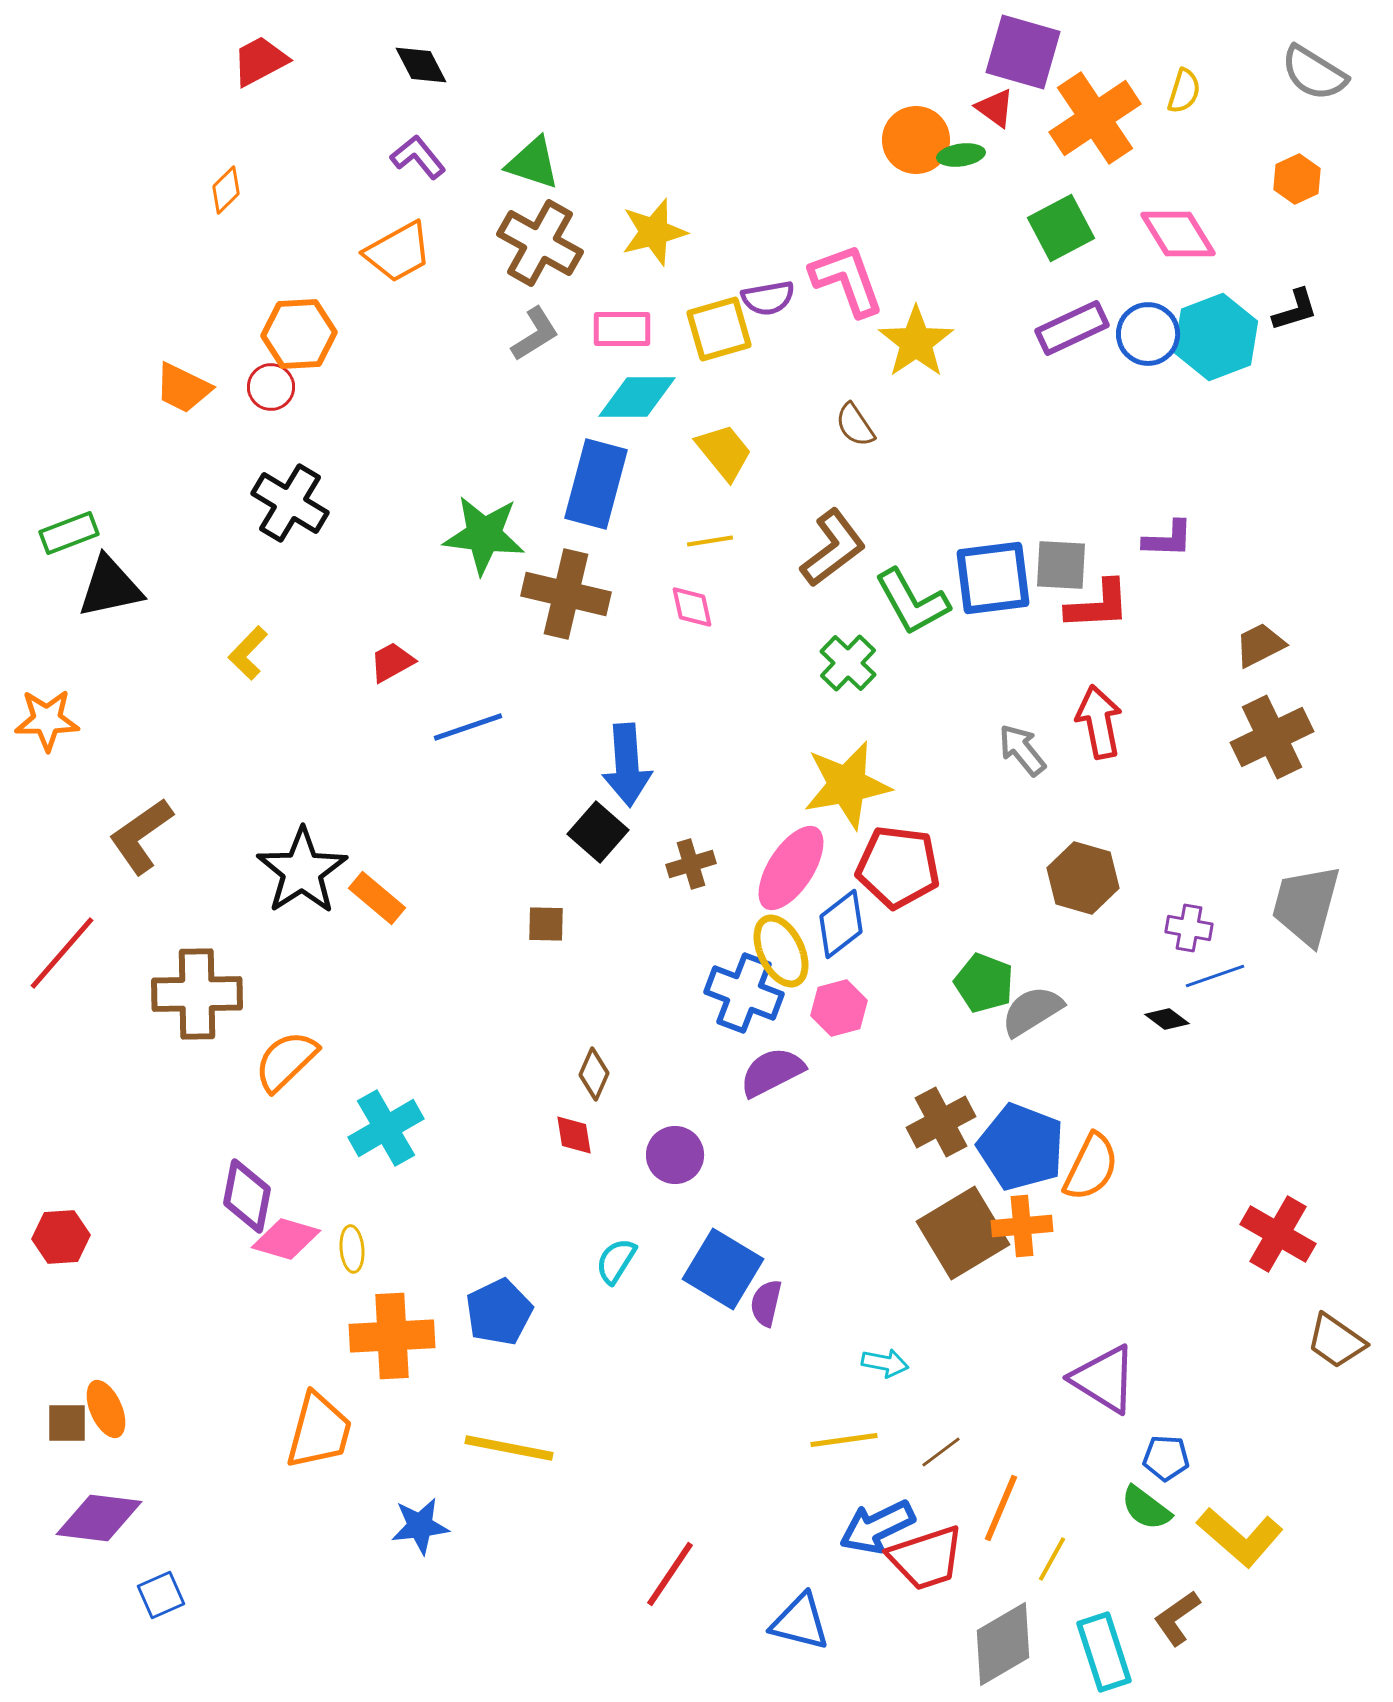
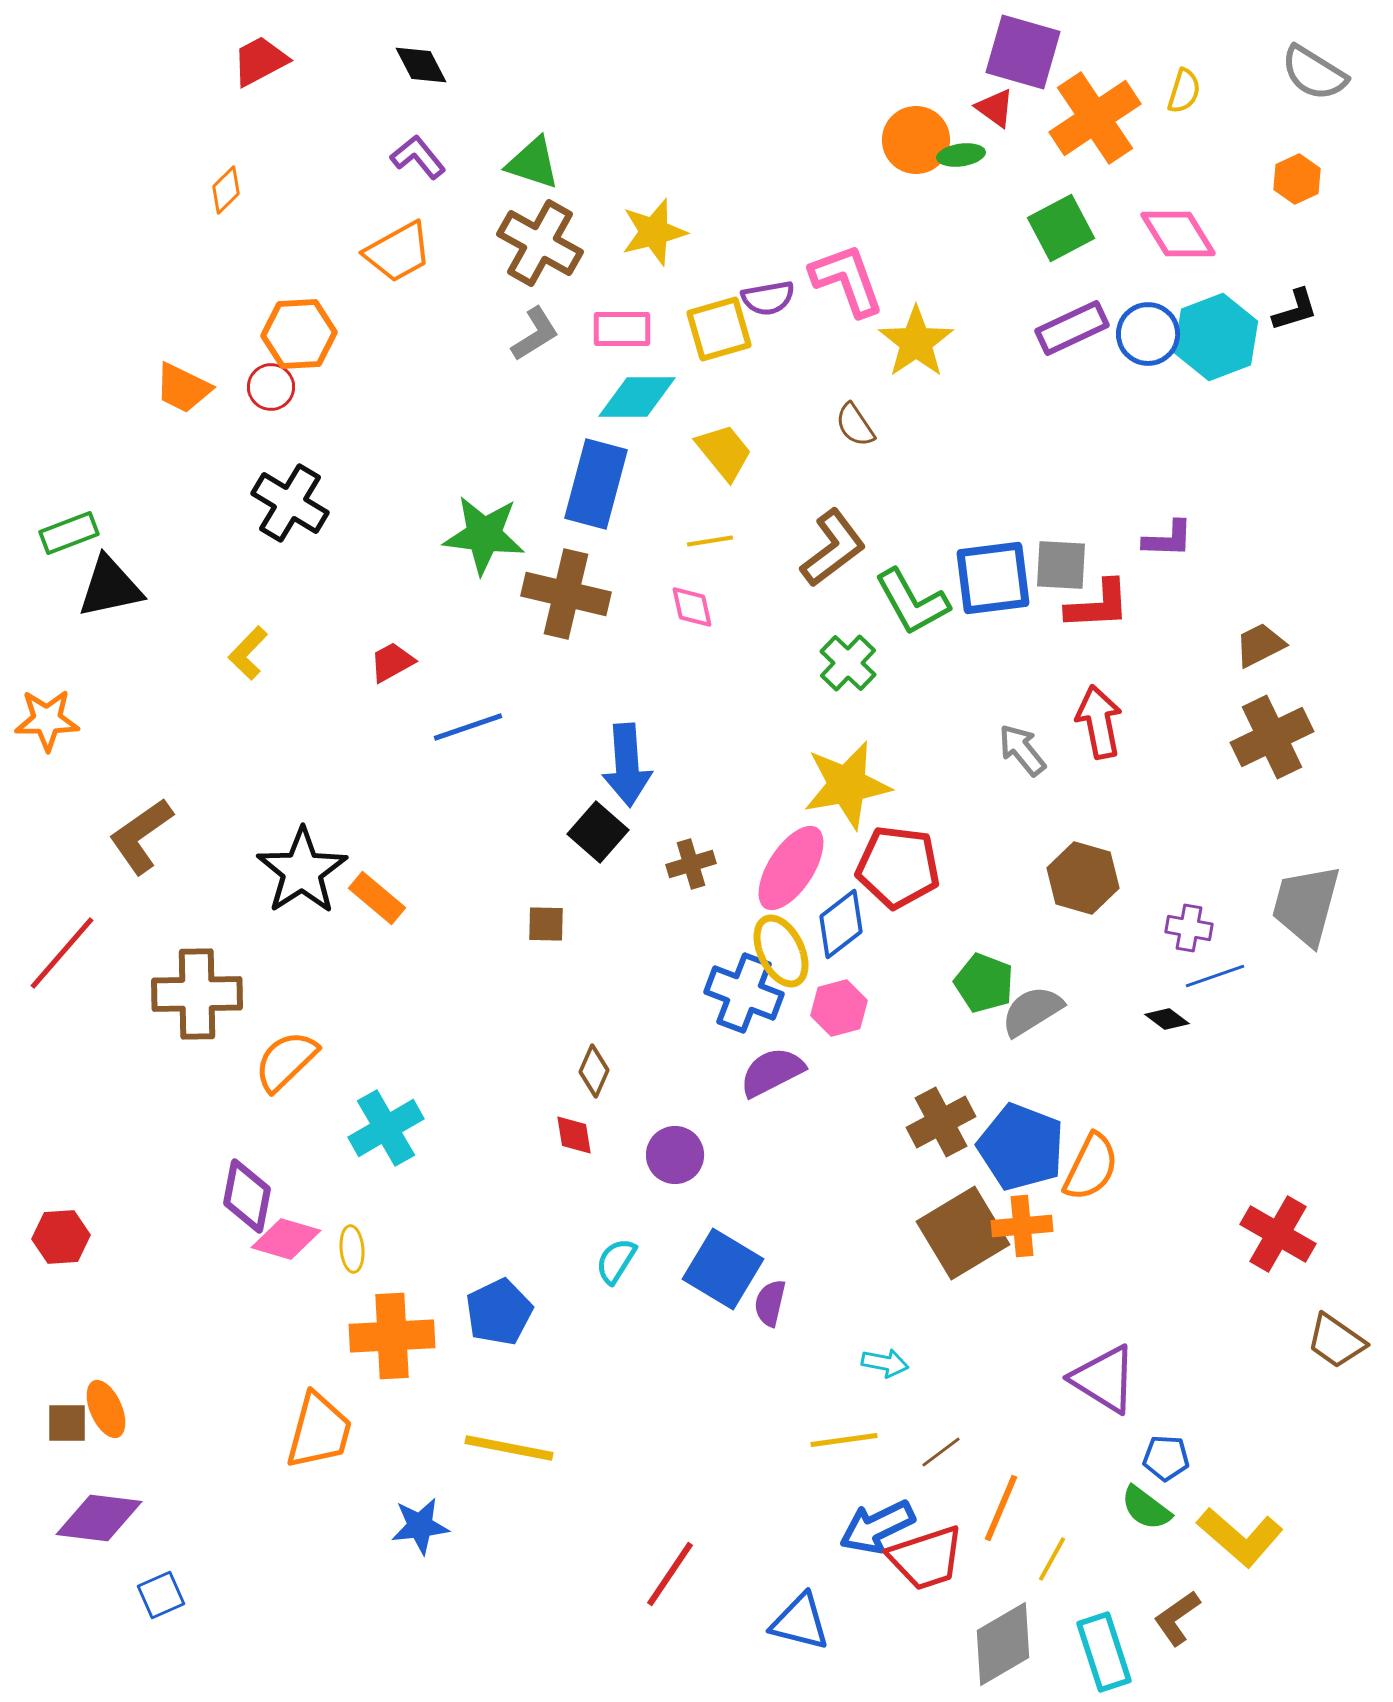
brown diamond at (594, 1074): moved 3 px up
purple semicircle at (766, 1303): moved 4 px right
